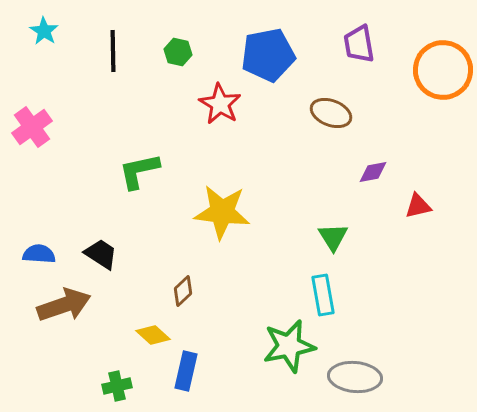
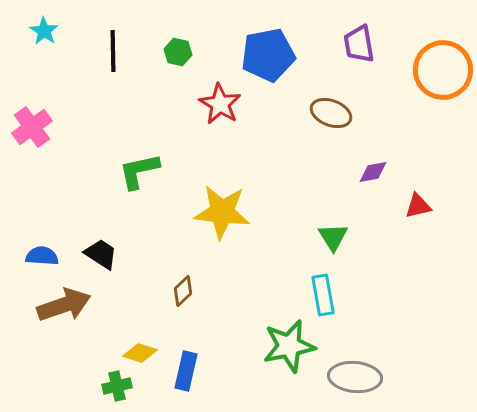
blue semicircle: moved 3 px right, 2 px down
yellow diamond: moved 13 px left, 18 px down; rotated 24 degrees counterclockwise
